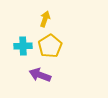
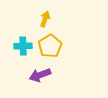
purple arrow: rotated 40 degrees counterclockwise
